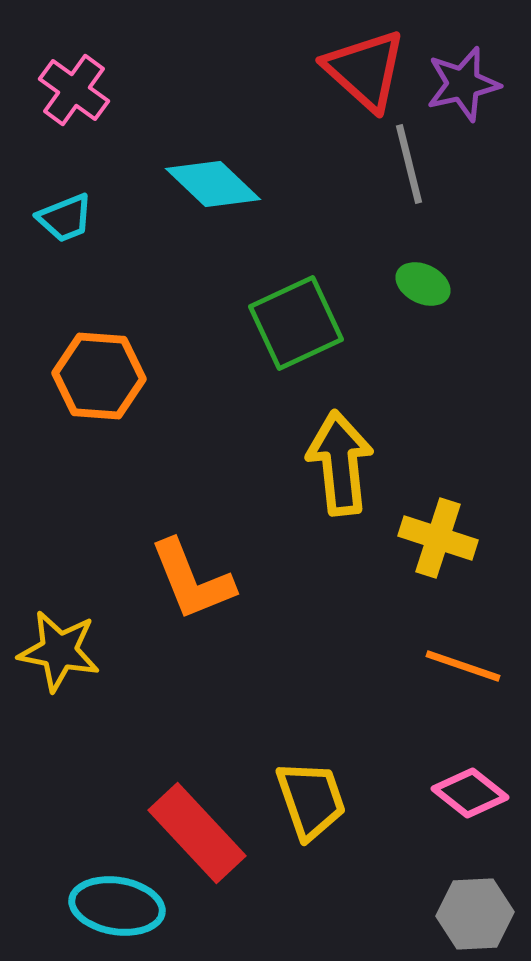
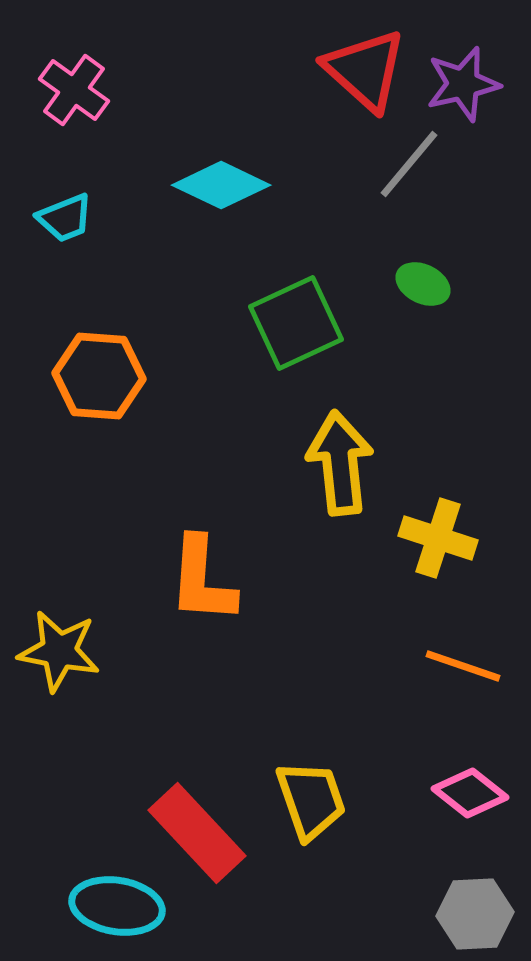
gray line: rotated 54 degrees clockwise
cyan diamond: moved 8 px right, 1 px down; rotated 18 degrees counterclockwise
orange L-shape: moved 10 px right; rotated 26 degrees clockwise
